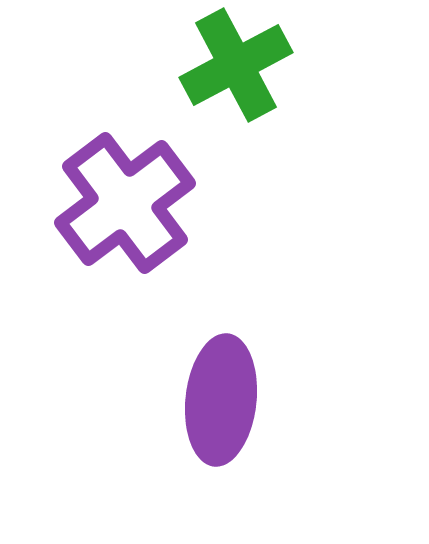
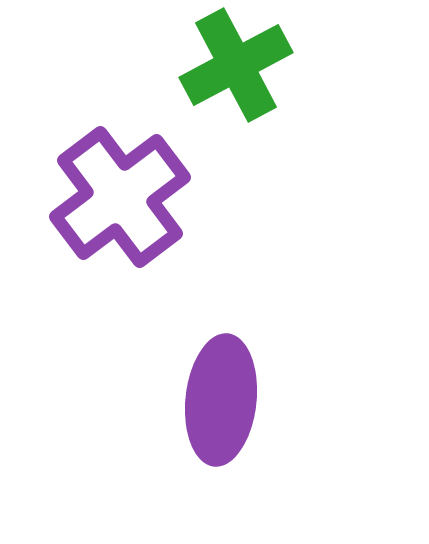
purple cross: moved 5 px left, 6 px up
